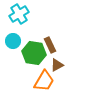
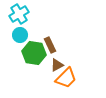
cyan circle: moved 7 px right, 6 px up
orange trapezoid: moved 22 px right, 3 px up; rotated 15 degrees clockwise
